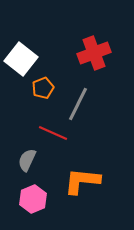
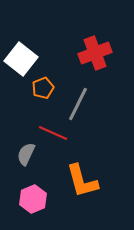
red cross: moved 1 px right
gray semicircle: moved 1 px left, 6 px up
orange L-shape: rotated 111 degrees counterclockwise
